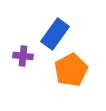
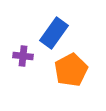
blue rectangle: moved 1 px left, 1 px up
